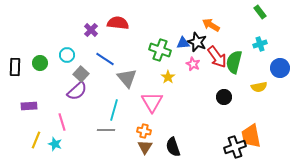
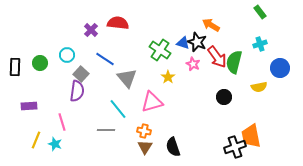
blue triangle: rotated 24 degrees clockwise
green cross: rotated 15 degrees clockwise
purple semicircle: rotated 40 degrees counterclockwise
pink triangle: rotated 45 degrees clockwise
cyan line: moved 4 px right, 1 px up; rotated 55 degrees counterclockwise
